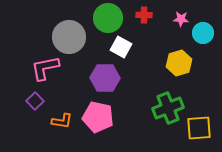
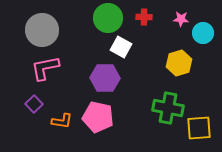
red cross: moved 2 px down
gray circle: moved 27 px left, 7 px up
purple square: moved 1 px left, 3 px down
green cross: rotated 32 degrees clockwise
